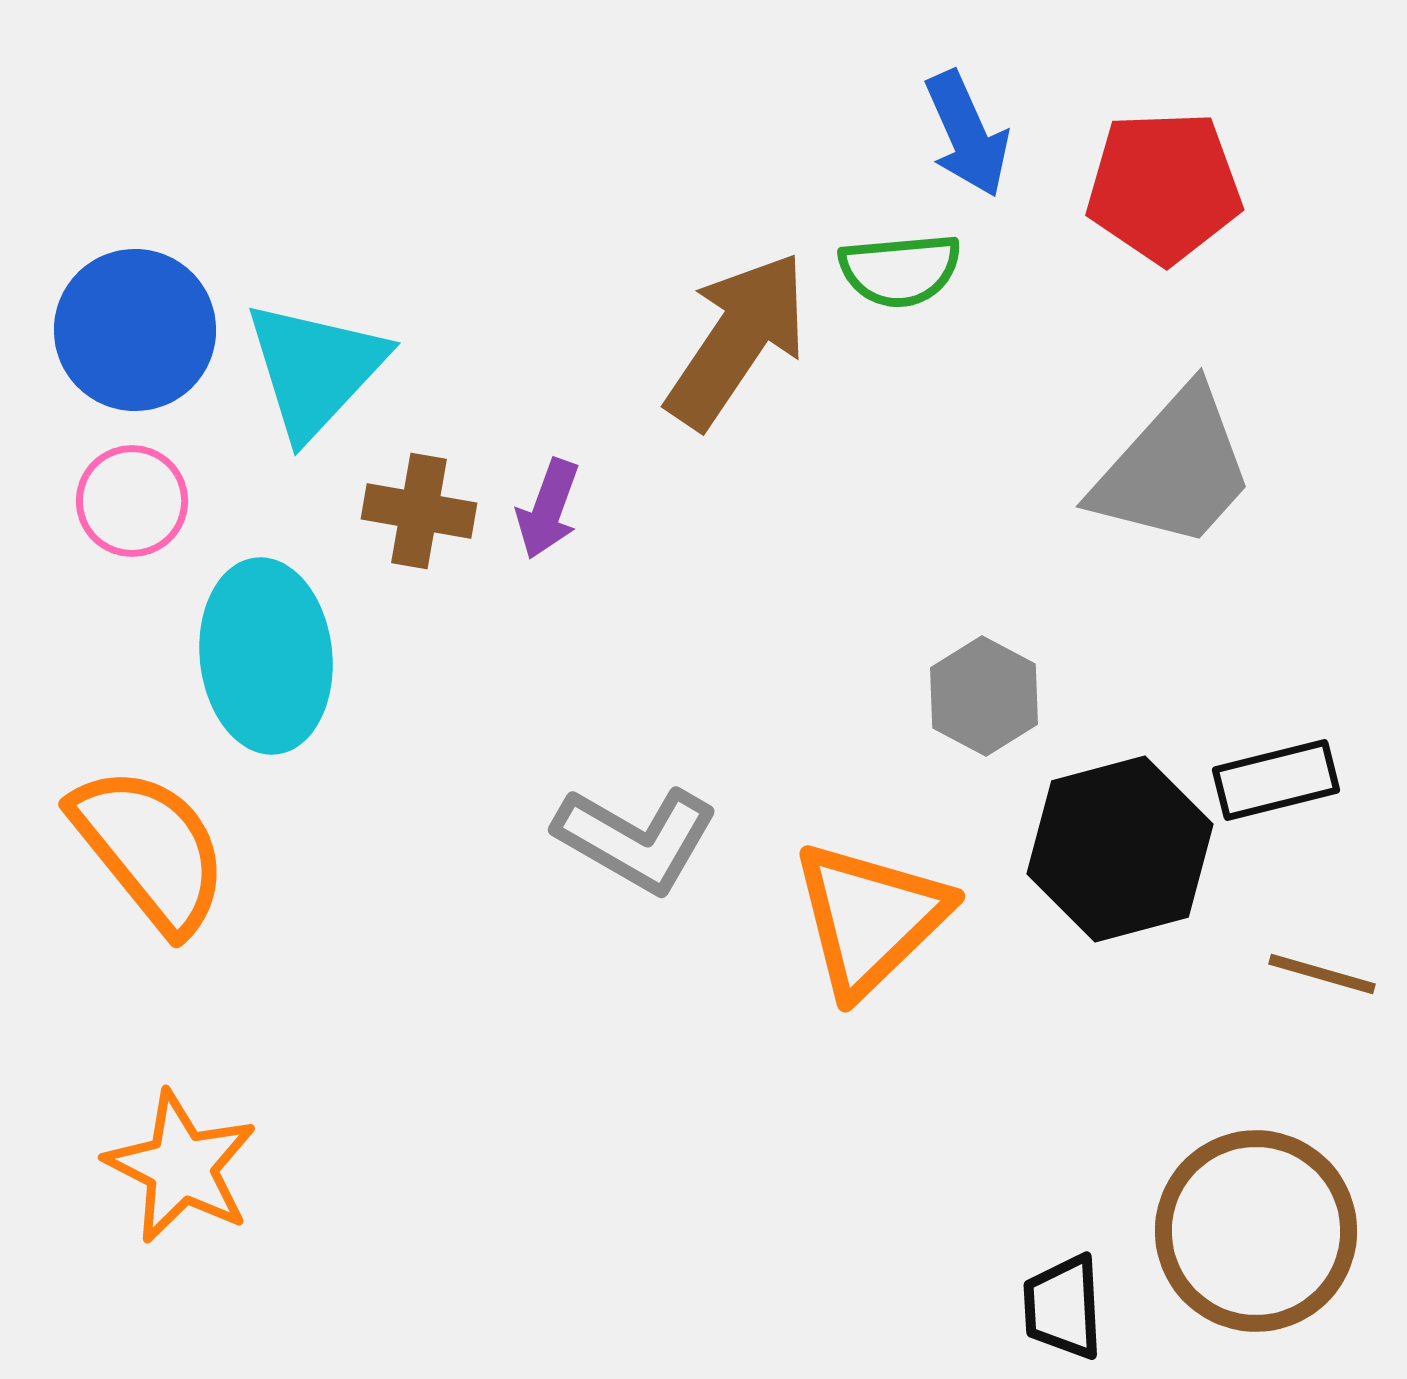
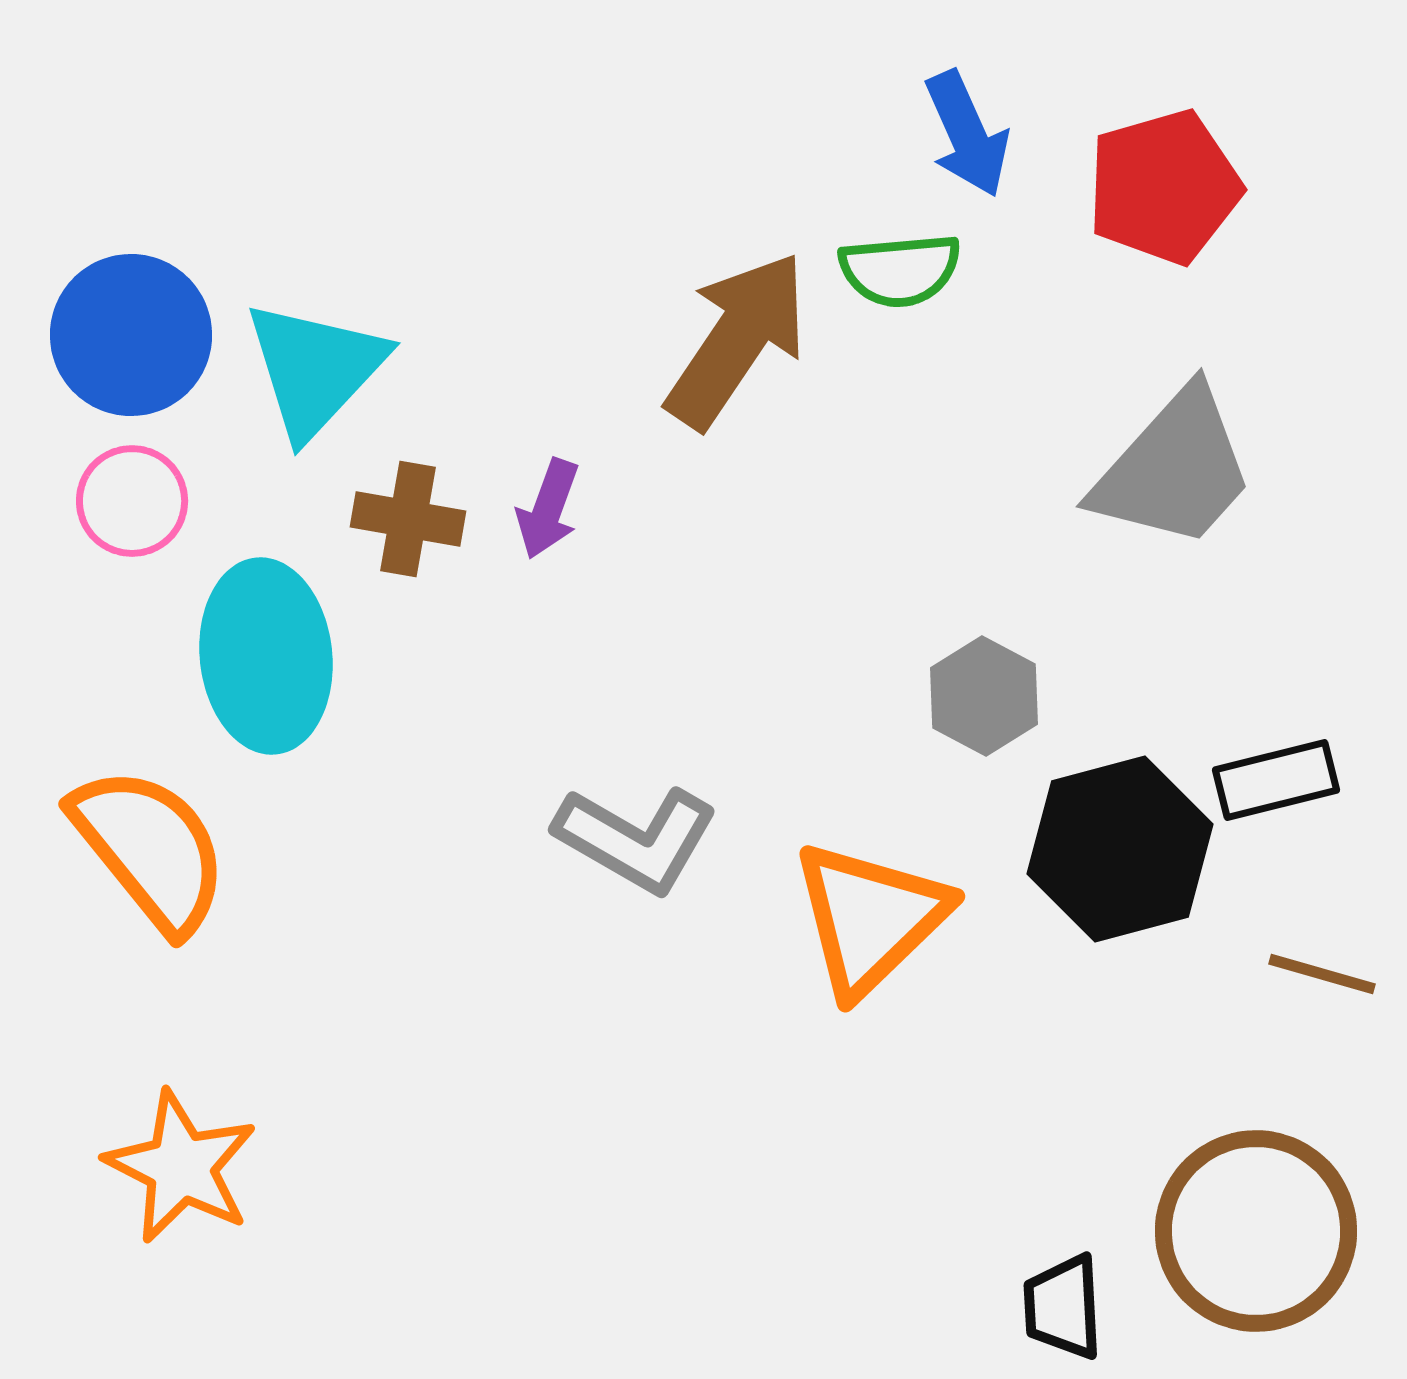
red pentagon: rotated 14 degrees counterclockwise
blue circle: moved 4 px left, 5 px down
brown cross: moved 11 px left, 8 px down
